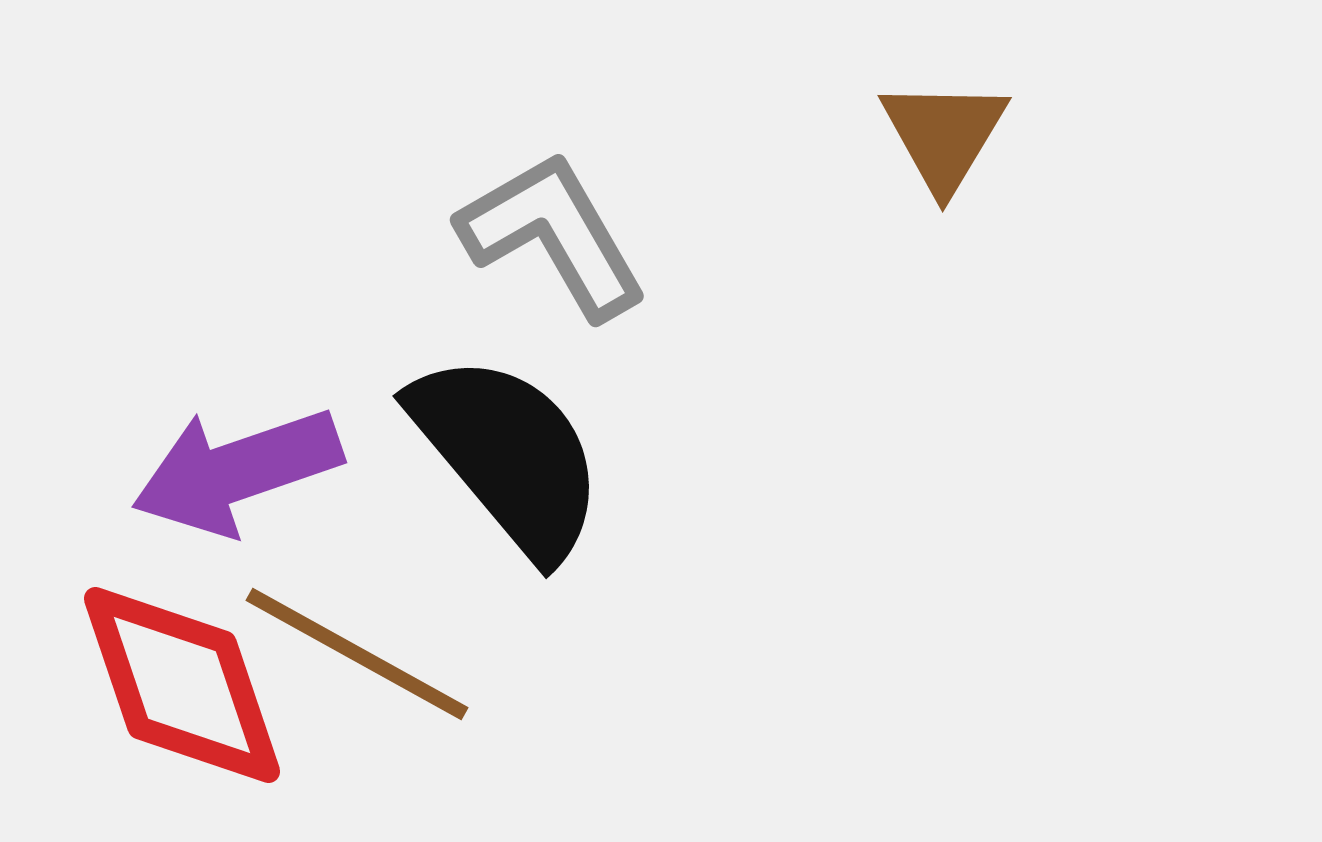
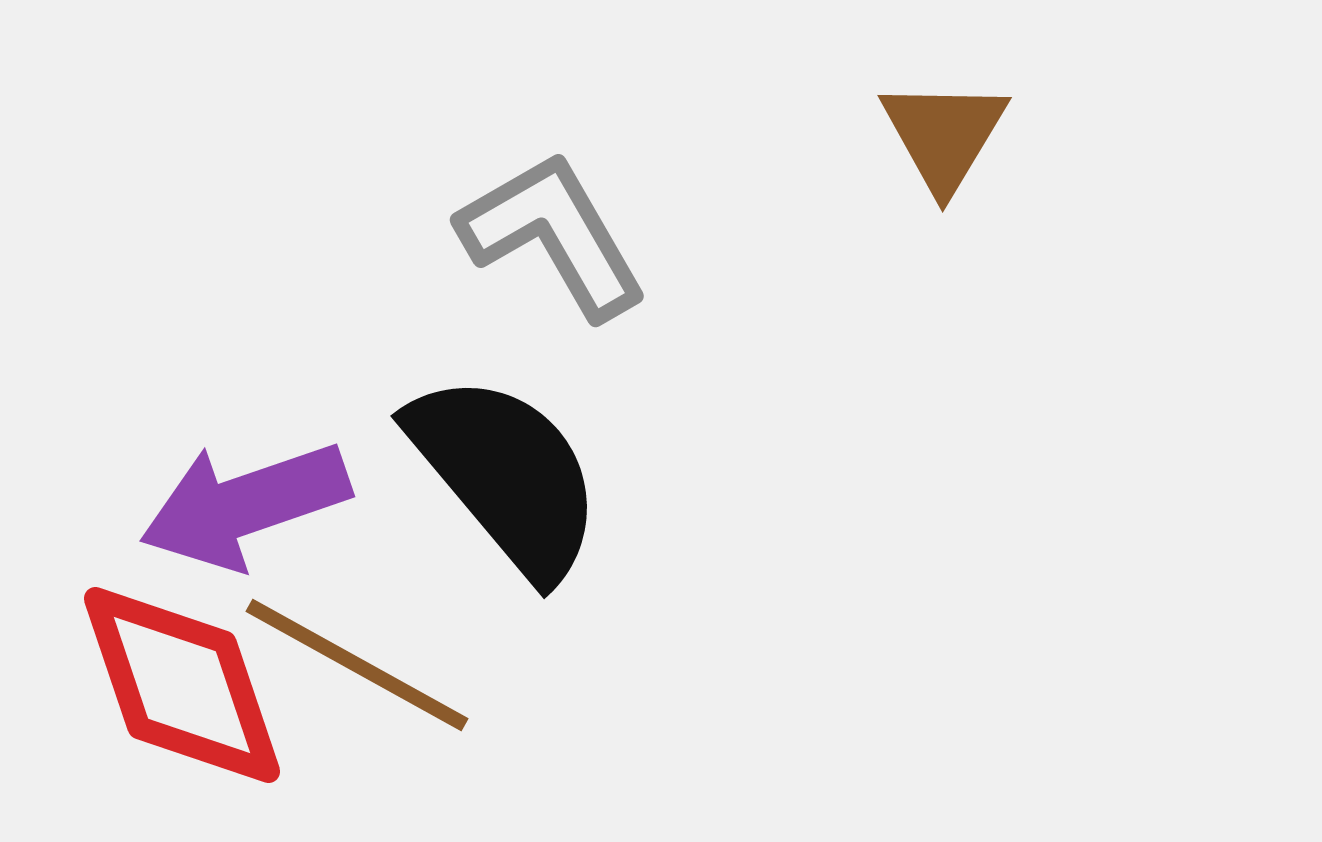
black semicircle: moved 2 px left, 20 px down
purple arrow: moved 8 px right, 34 px down
brown line: moved 11 px down
